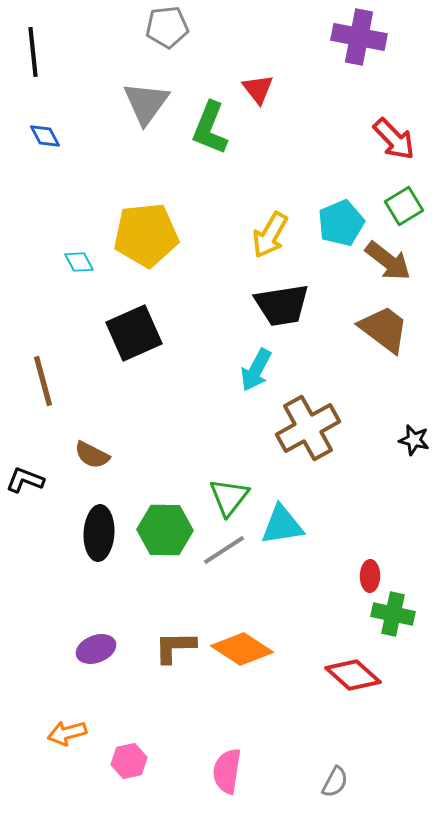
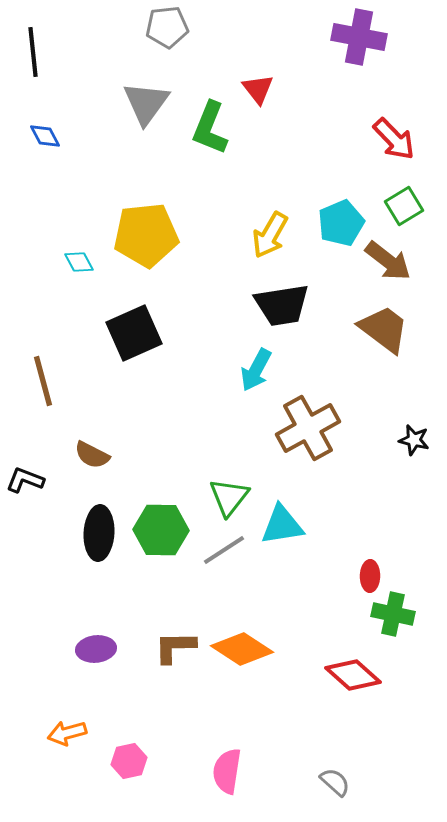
green hexagon: moved 4 px left
purple ellipse: rotated 15 degrees clockwise
gray semicircle: rotated 76 degrees counterclockwise
